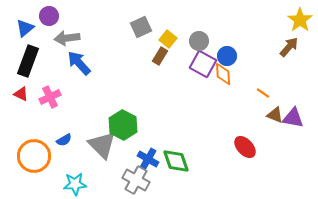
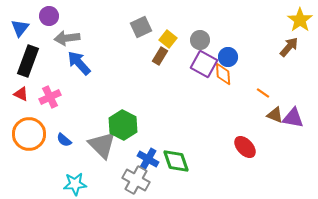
blue triangle: moved 5 px left; rotated 12 degrees counterclockwise
gray circle: moved 1 px right, 1 px up
blue circle: moved 1 px right, 1 px down
purple square: moved 1 px right
blue semicircle: rotated 70 degrees clockwise
orange circle: moved 5 px left, 22 px up
